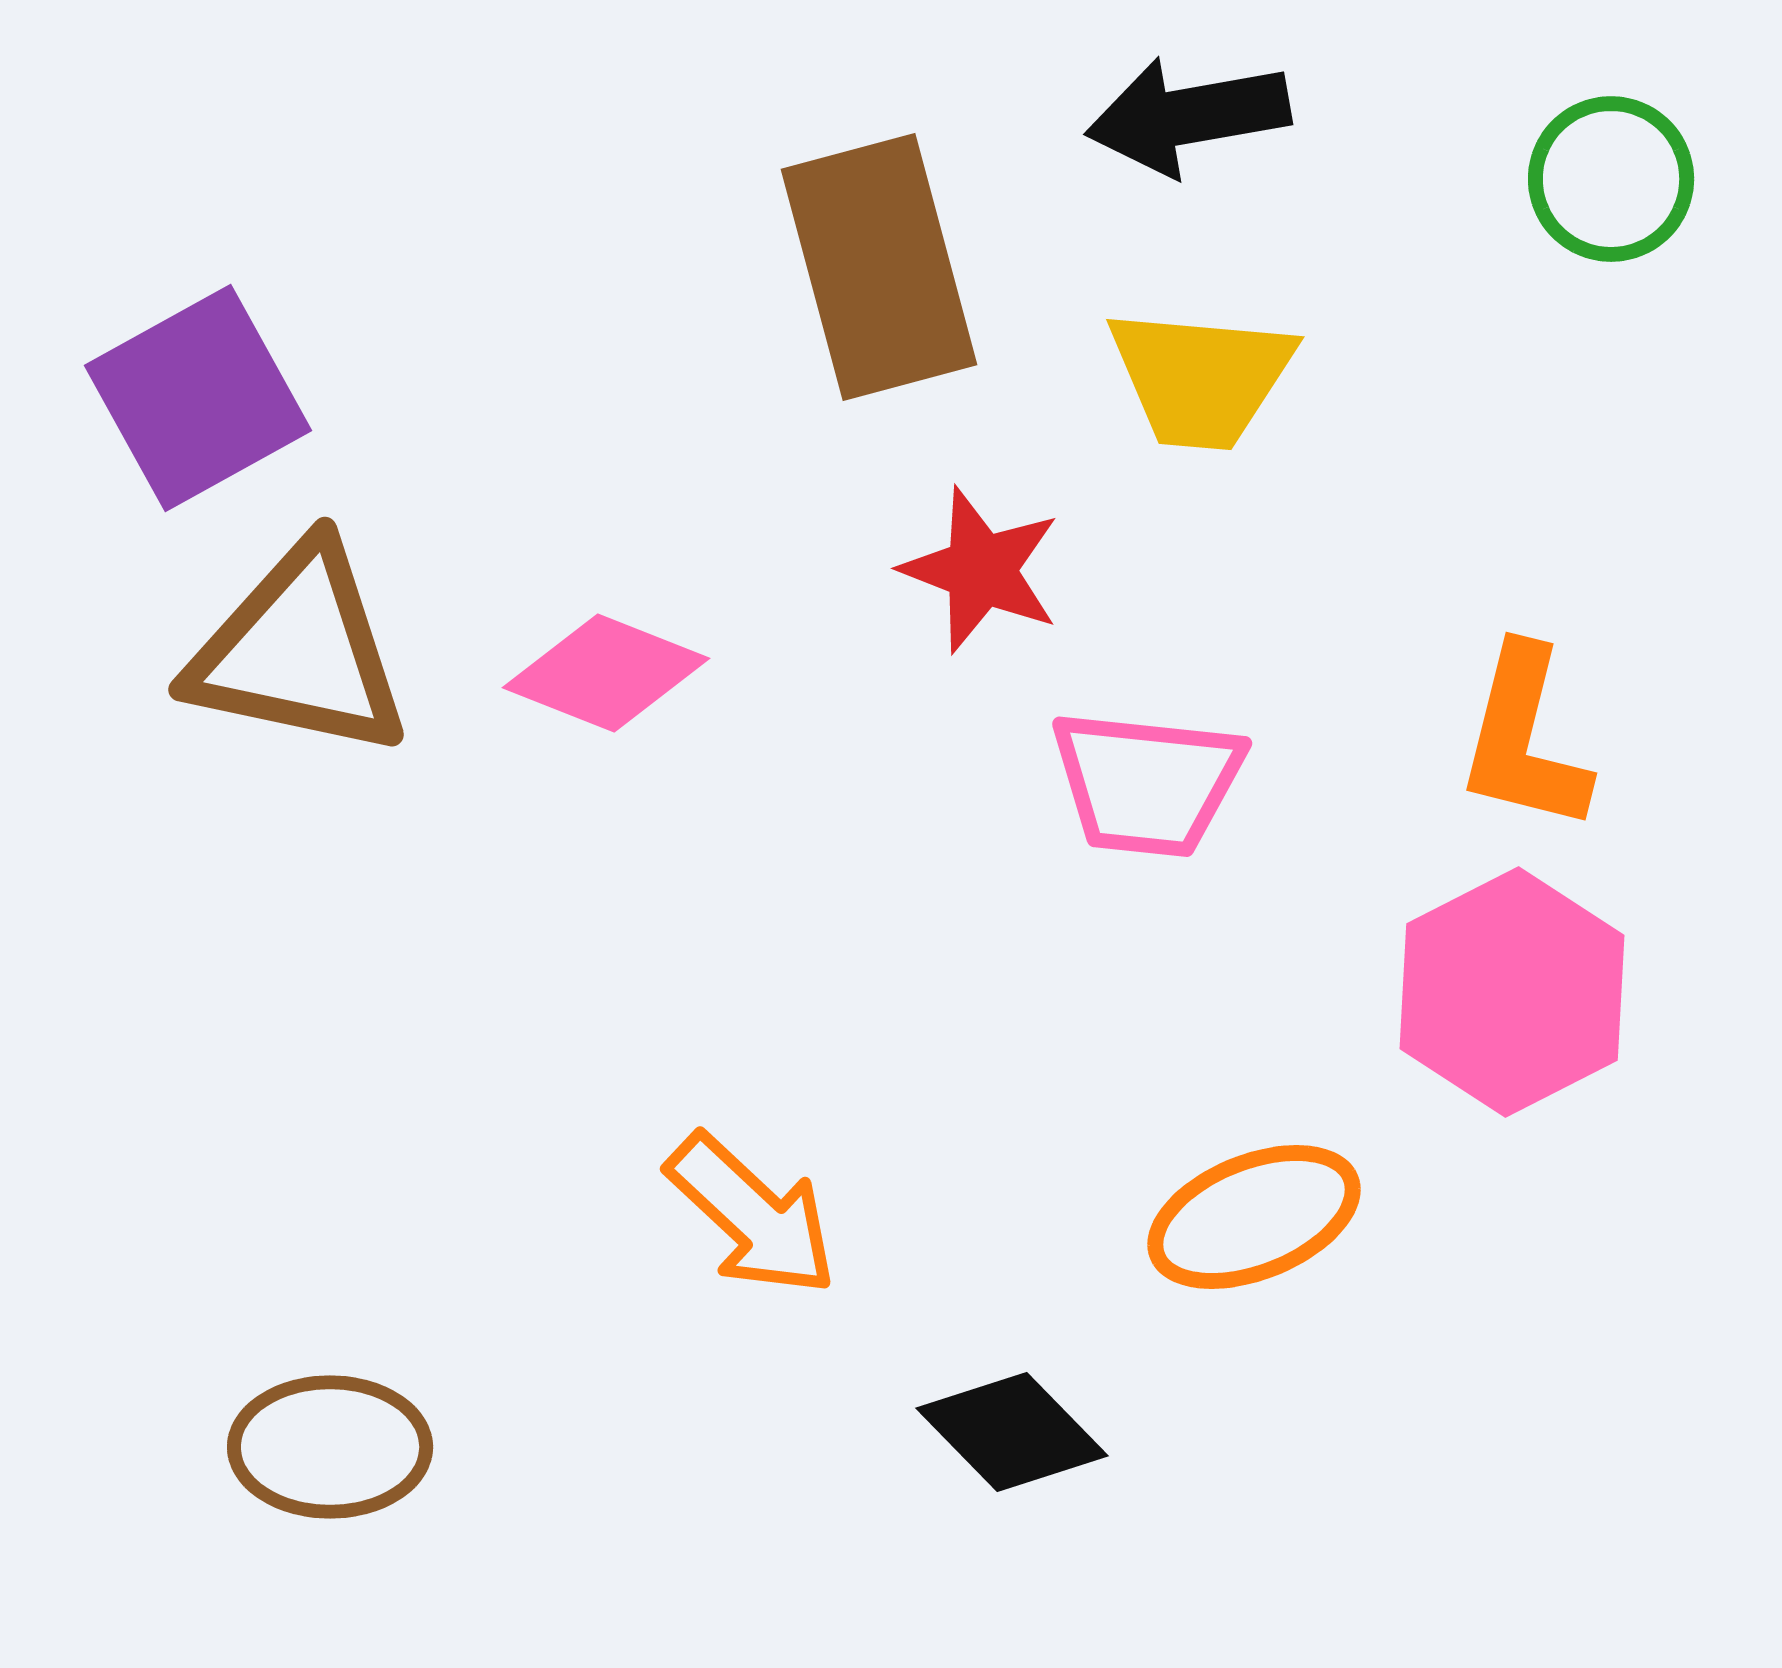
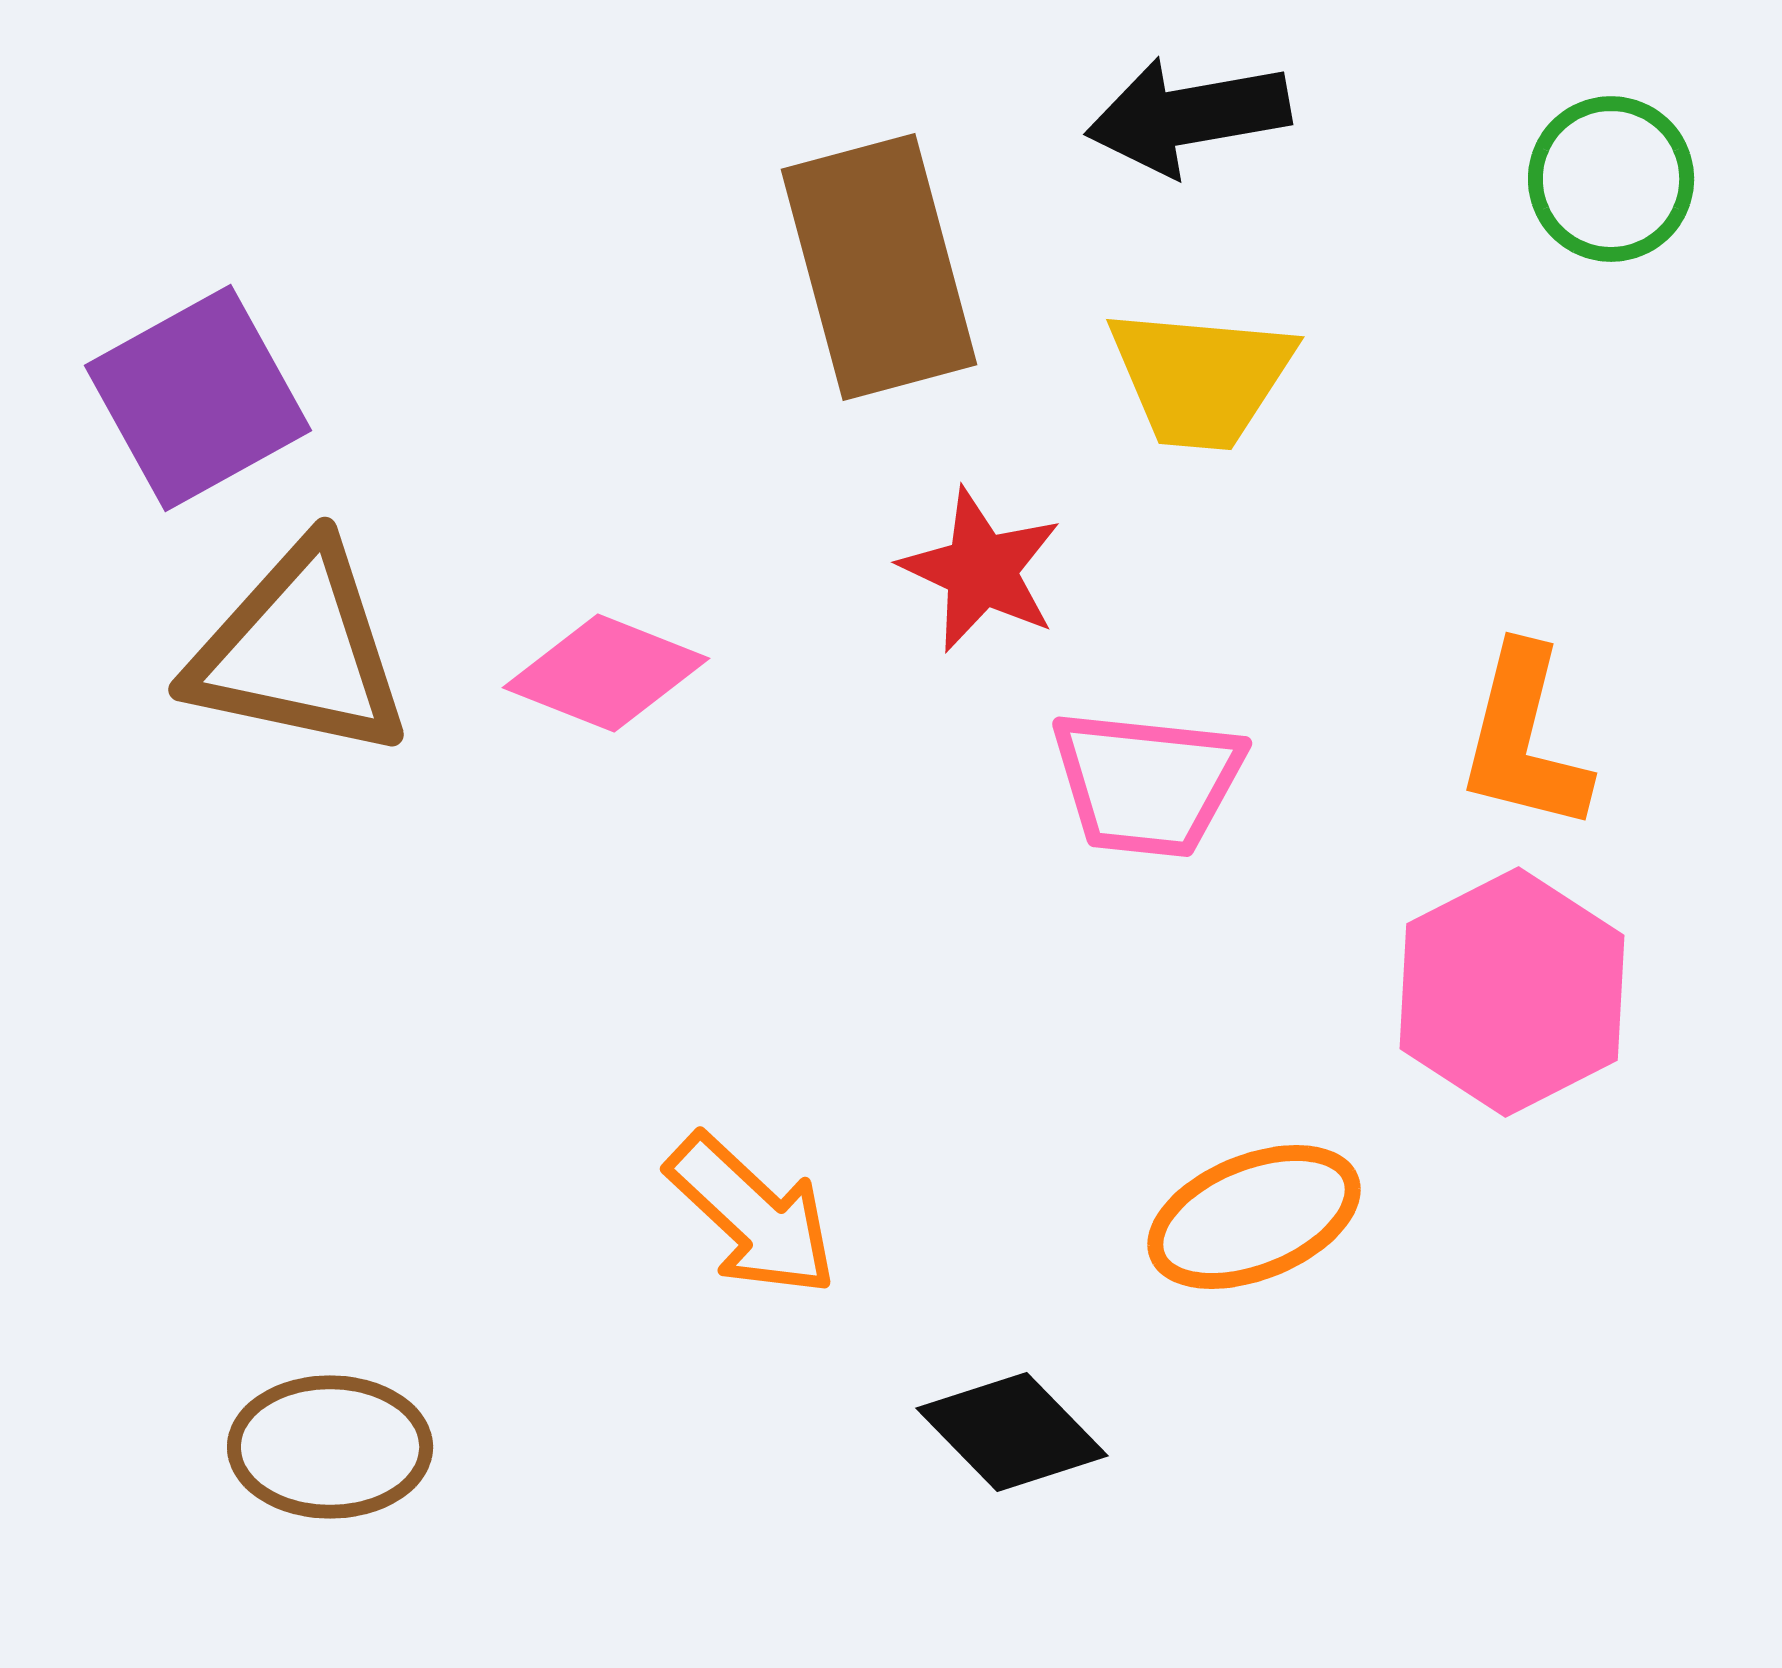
red star: rotated 4 degrees clockwise
